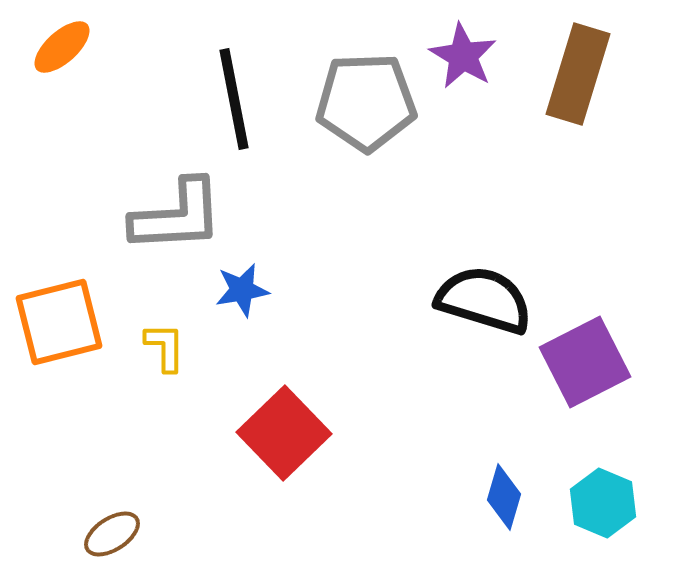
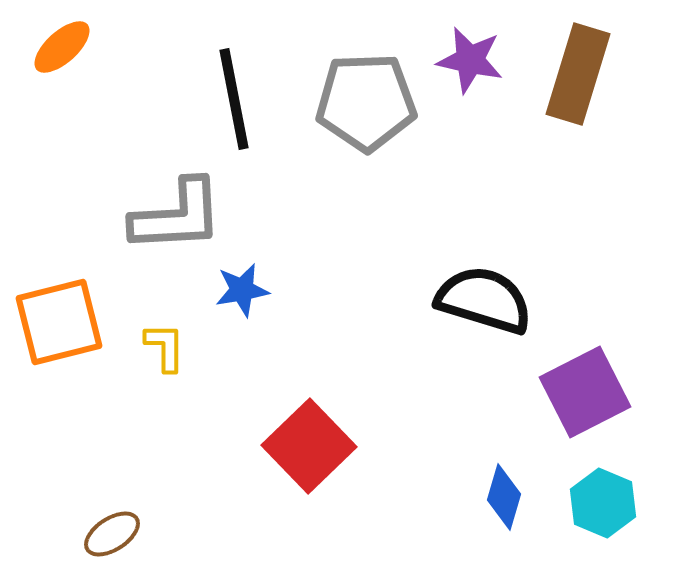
purple star: moved 7 px right, 4 px down; rotated 18 degrees counterclockwise
purple square: moved 30 px down
red square: moved 25 px right, 13 px down
